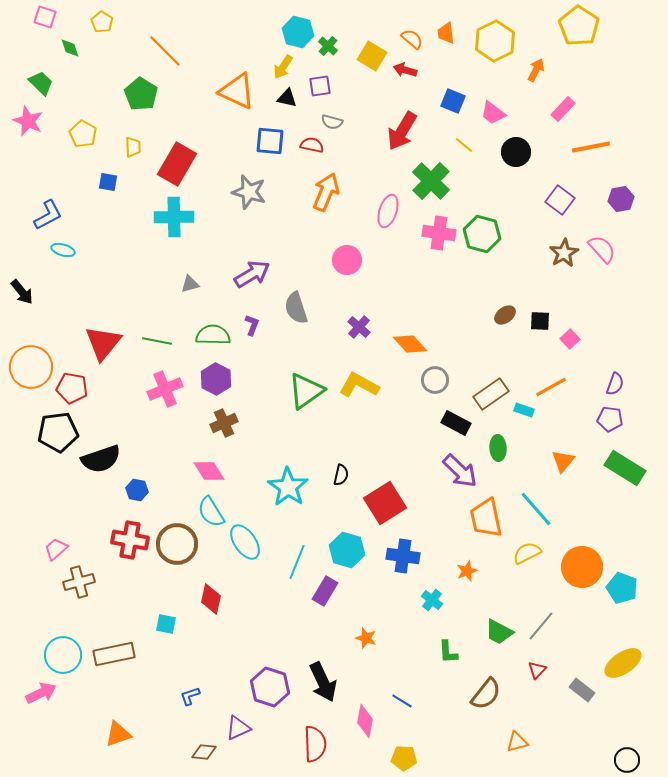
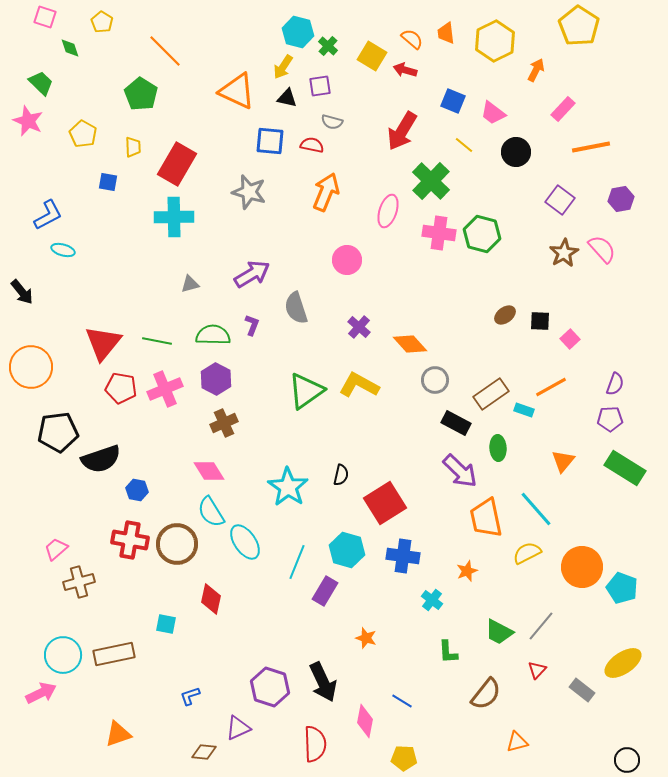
red pentagon at (72, 388): moved 49 px right
purple pentagon at (610, 419): rotated 10 degrees counterclockwise
